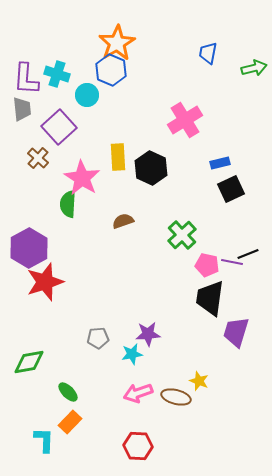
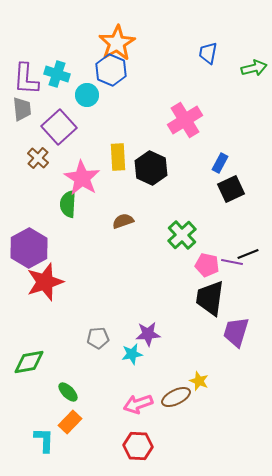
blue rectangle: rotated 48 degrees counterclockwise
pink arrow: moved 11 px down
brown ellipse: rotated 40 degrees counterclockwise
